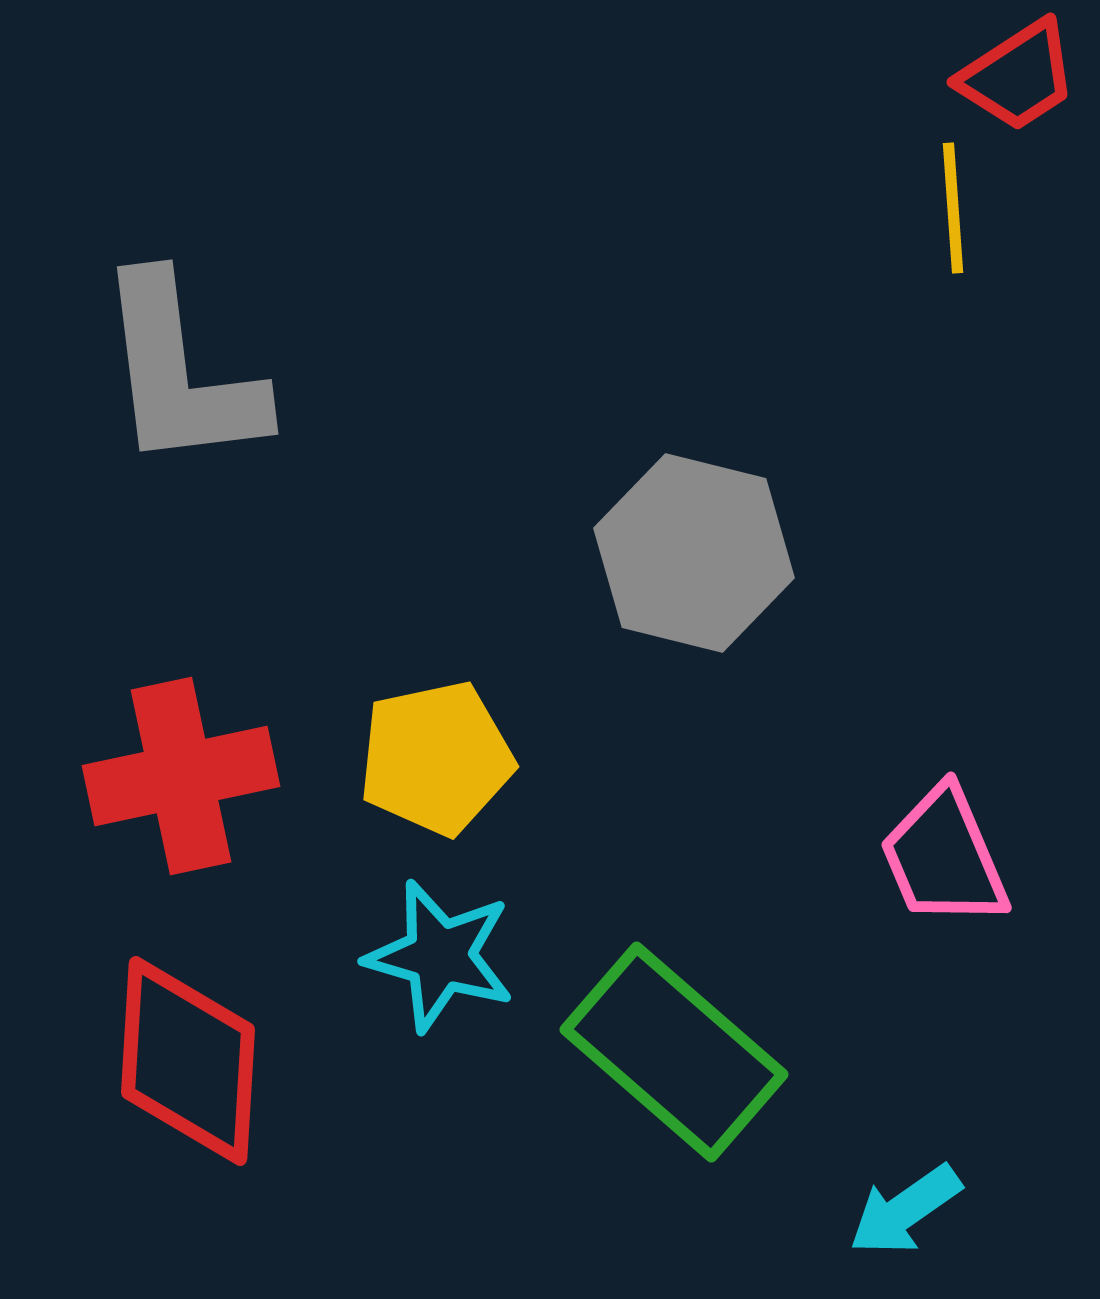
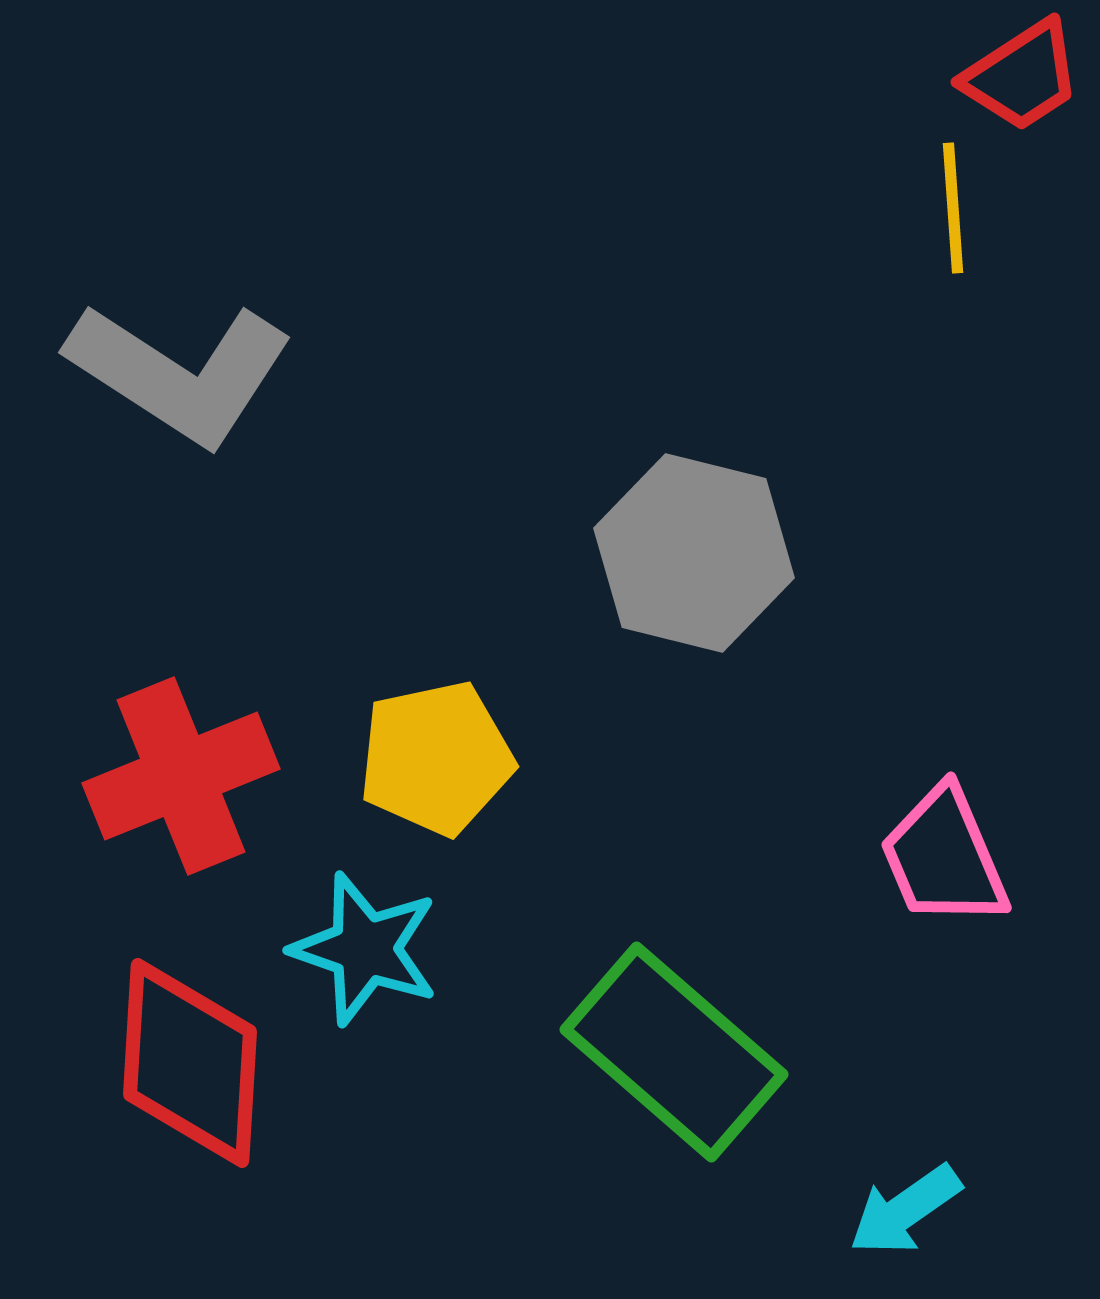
red trapezoid: moved 4 px right
gray L-shape: rotated 50 degrees counterclockwise
red cross: rotated 10 degrees counterclockwise
cyan star: moved 75 px left, 7 px up; rotated 3 degrees clockwise
red diamond: moved 2 px right, 2 px down
